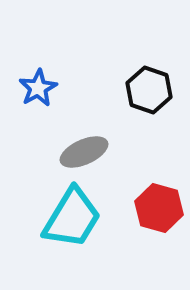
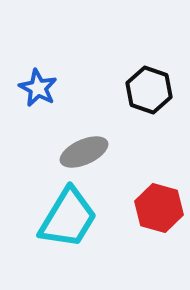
blue star: rotated 15 degrees counterclockwise
cyan trapezoid: moved 4 px left
